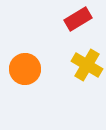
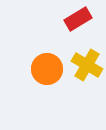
orange circle: moved 22 px right
